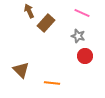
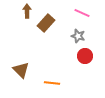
brown arrow: moved 2 px left; rotated 24 degrees clockwise
